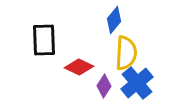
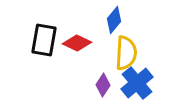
black rectangle: rotated 12 degrees clockwise
red diamond: moved 2 px left, 24 px up
purple diamond: moved 1 px left, 1 px up
